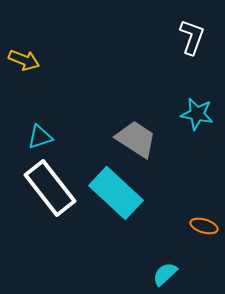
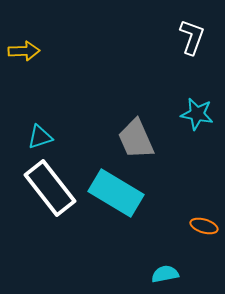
yellow arrow: moved 9 px up; rotated 24 degrees counterclockwise
gray trapezoid: rotated 147 degrees counterclockwise
cyan rectangle: rotated 12 degrees counterclockwise
cyan semicircle: rotated 32 degrees clockwise
